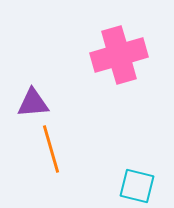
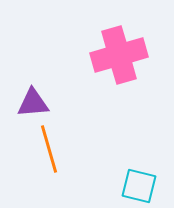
orange line: moved 2 px left
cyan square: moved 2 px right
